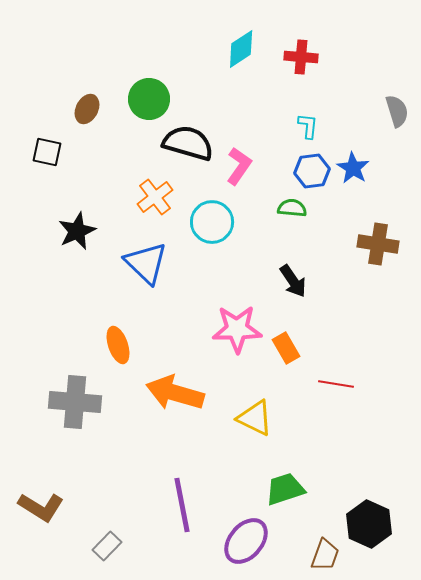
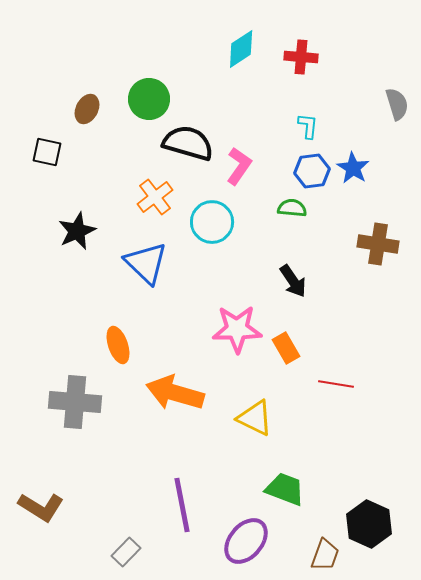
gray semicircle: moved 7 px up
green trapezoid: rotated 39 degrees clockwise
gray rectangle: moved 19 px right, 6 px down
